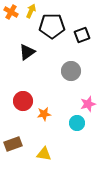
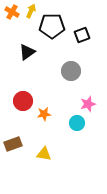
orange cross: moved 1 px right
